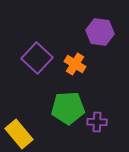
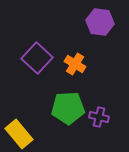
purple hexagon: moved 10 px up
purple cross: moved 2 px right, 5 px up; rotated 12 degrees clockwise
